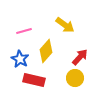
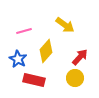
blue star: moved 2 px left
